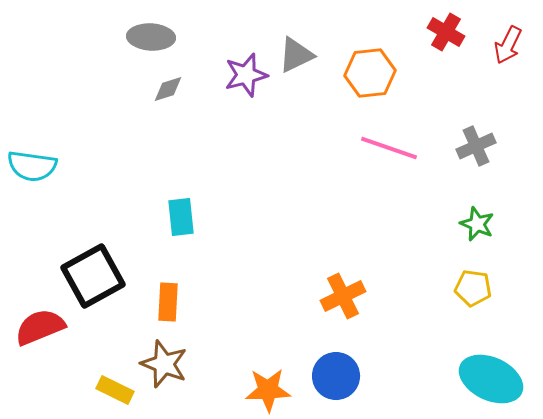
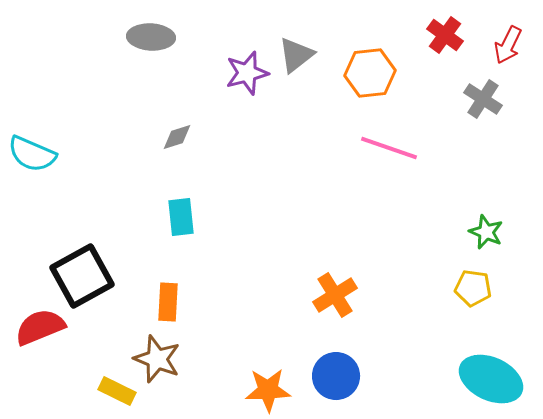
red cross: moved 1 px left, 3 px down; rotated 6 degrees clockwise
gray triangle: rotated 12 degrees counterclockwise
purple star: moved 1 px right, 2 px up
gray diamond: moved 9 px right, 48 px down
gray cross: moved 7 px right, 47 px up; rotated 33 degrees counterclockwise
cyan semicircle: moved 12 px up; rotated 15 degrees clockwise
green star: moved 9 px right, 8 px down
black square: moved 11 px left
orange cross: moved 8 px left, 1 px up; rotated 6 degrees counterclockwise
brown star: moved 7 px left, 5 px up
yellow rectangle: moved 2 px right, 1 px down
